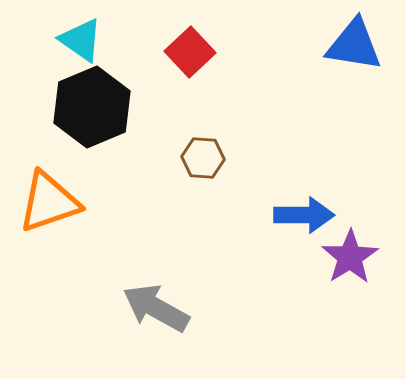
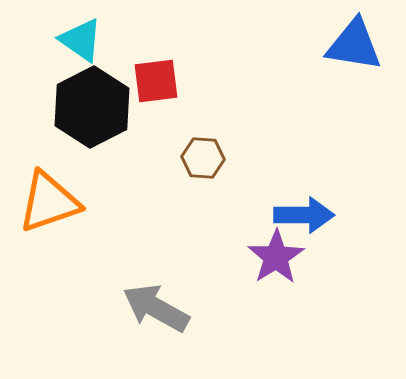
red square: moved 34 px left, 29 px down; rotated 36 degrees clockwise
black hexagon: rotated 4 degrees counterclockwise
purple star: moved 74 px left
